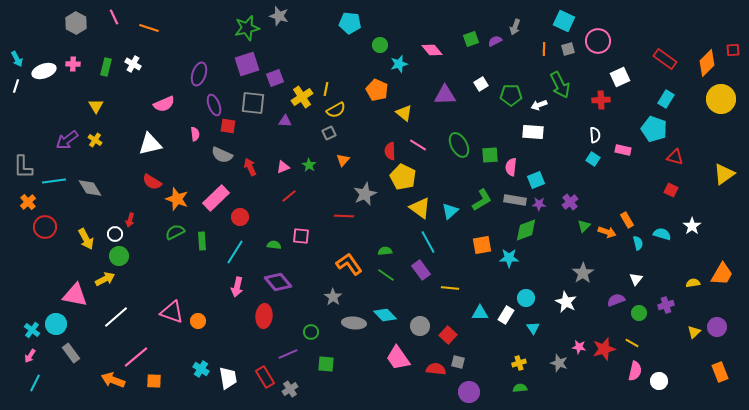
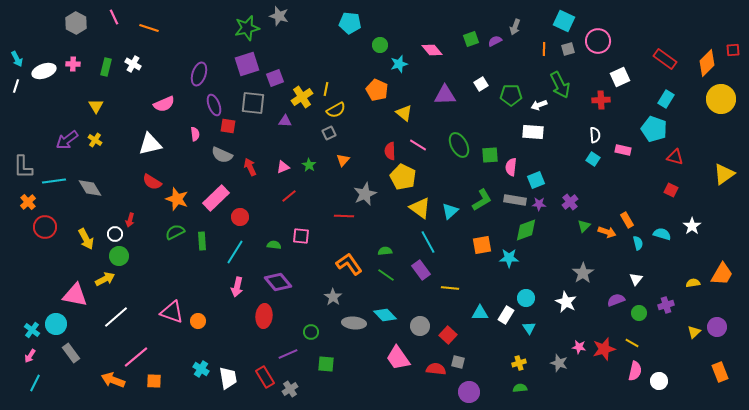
cyan triangle at (533, 328): moved 4 px left
